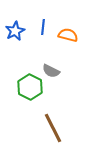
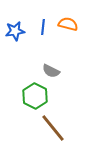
blue star: rotated 18 degrees clockwise
orange semicircle: moved 11 px up
green hexagon: moved 5 px right, 9 px down
brown line: rotated 12 degrees counterclockwise
